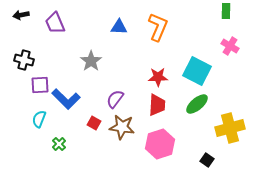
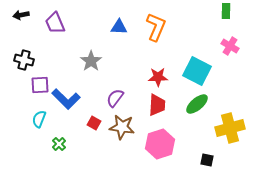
orange L-shape: moved 2 px left
purple semicircle: moved 1 px up
black square: rotated 24 degrees counterclockwise
